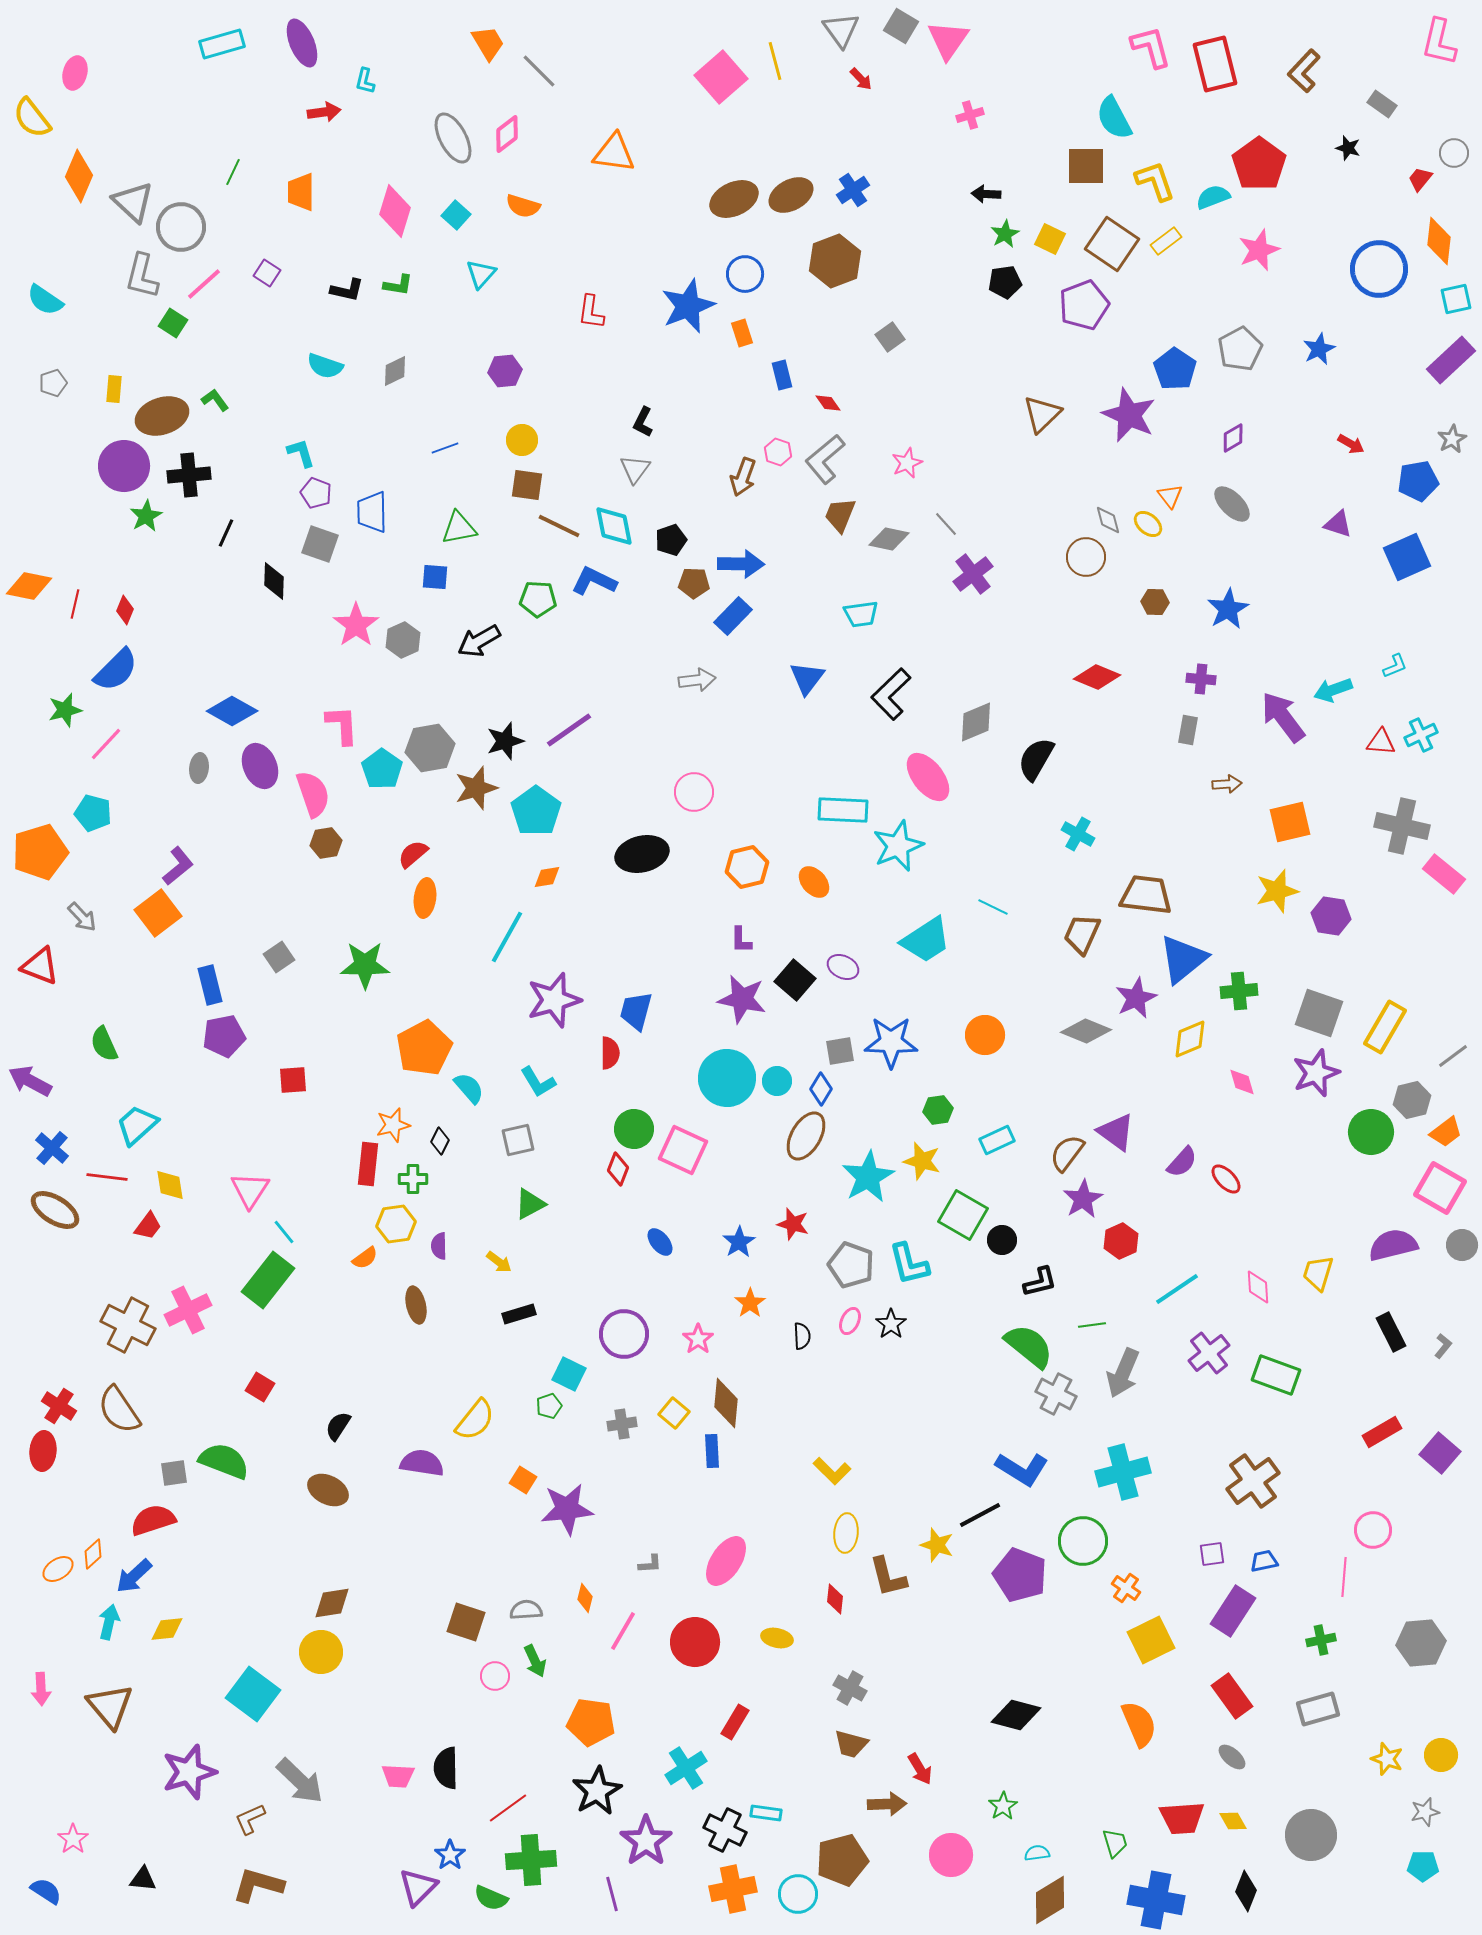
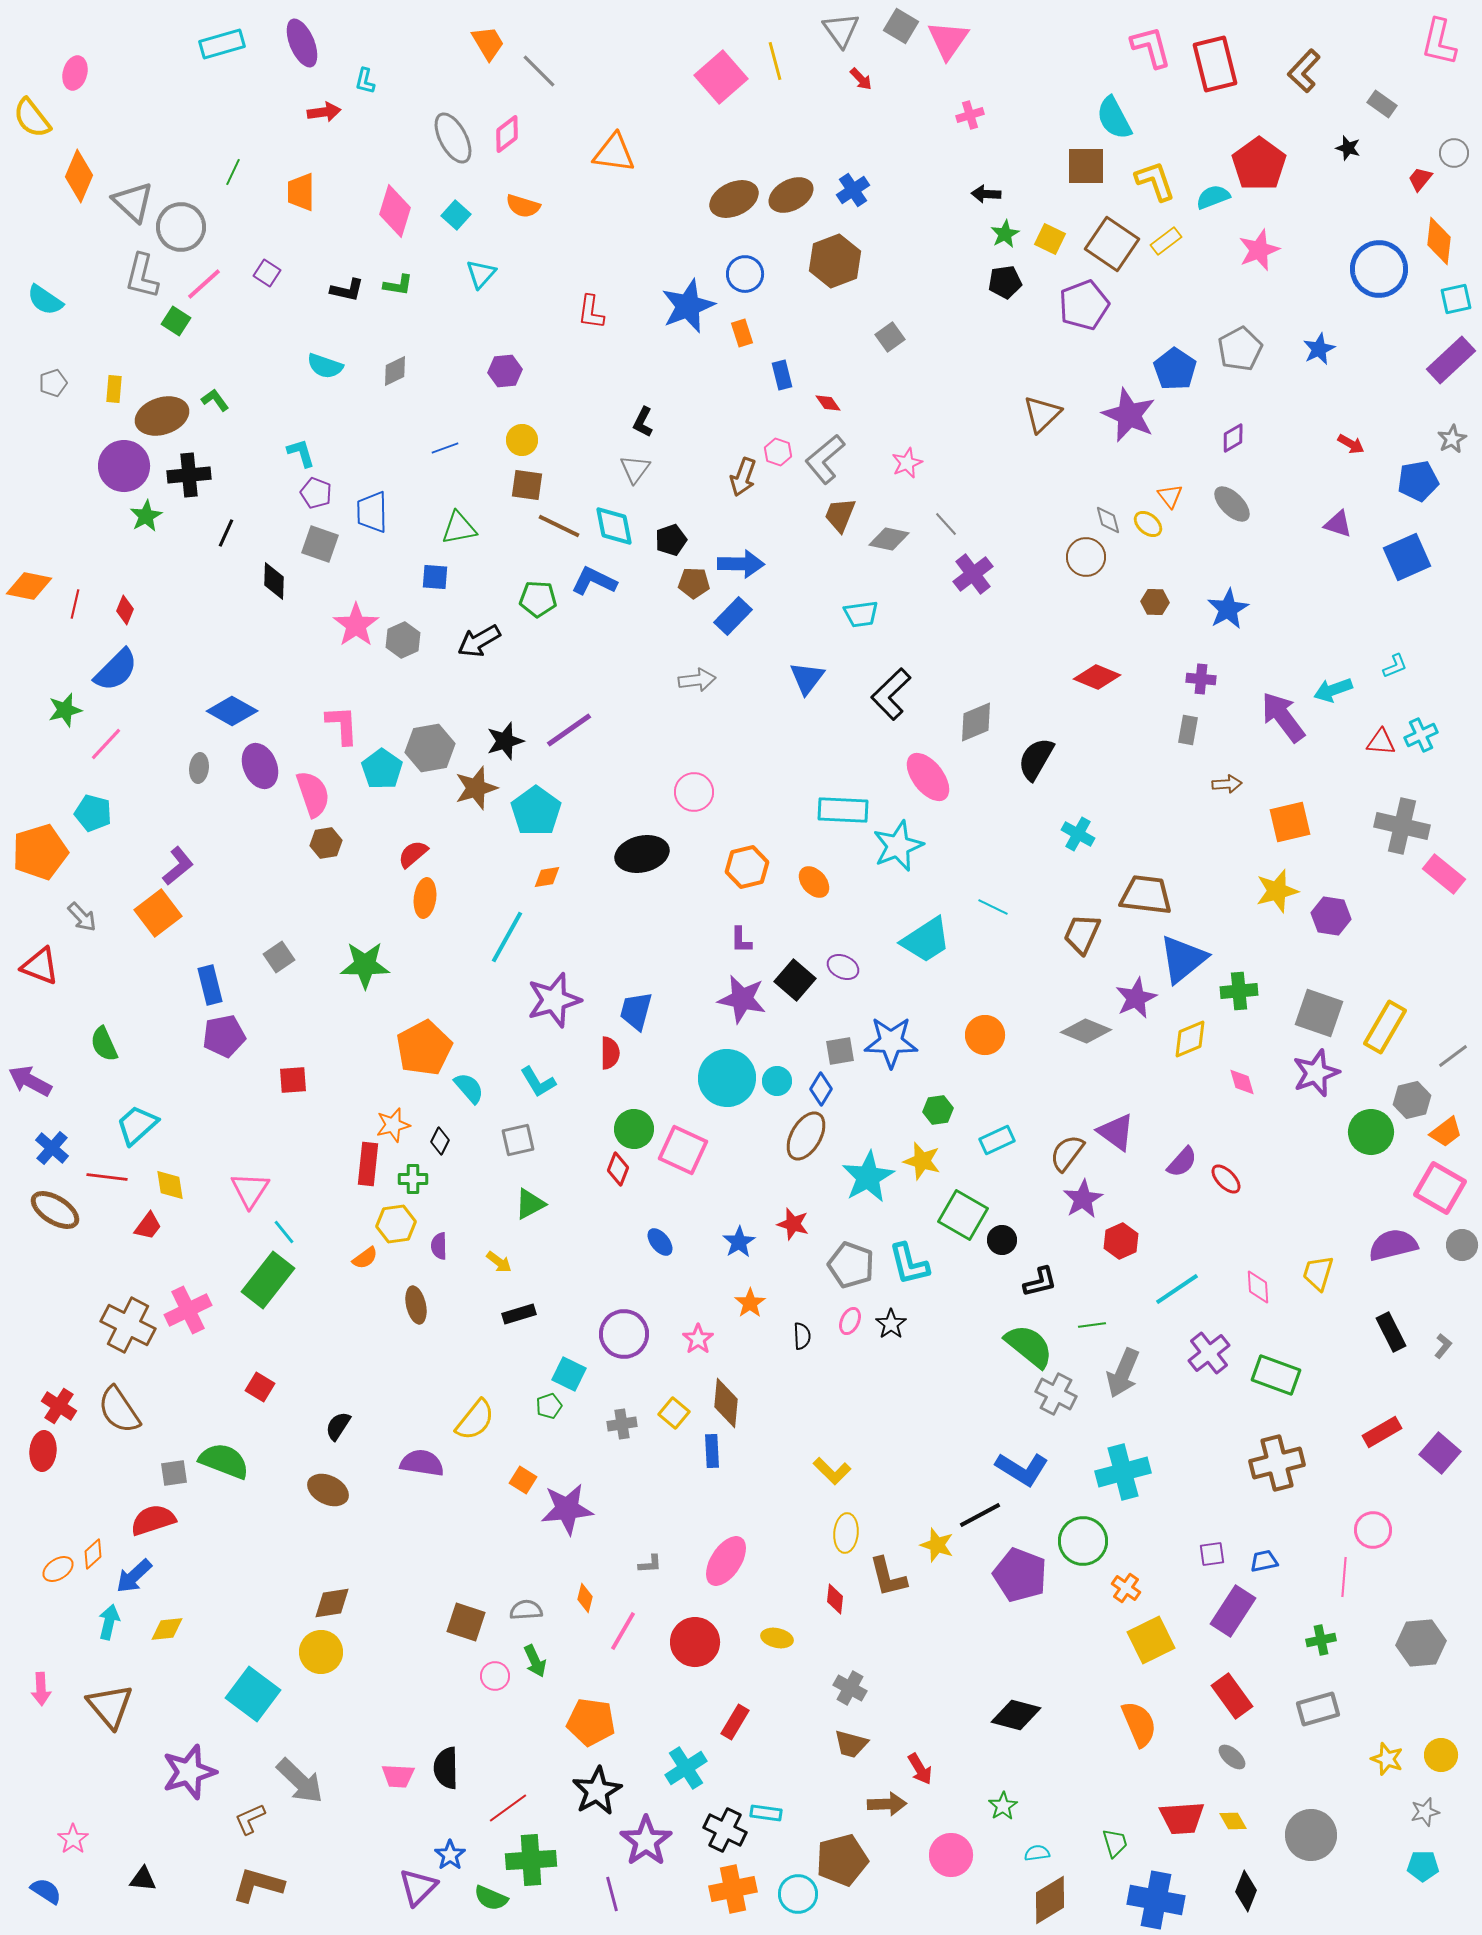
green square at (173, 323): moved 3 px right, 2 px up
brown cross at (1253, 1481): moved 24 px right, 18 px up; rotated 22 degrees clockwise
